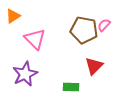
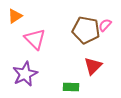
orange triangle: moved 2 px right
pink semicircle: moved 1 px right
brown pentagon: moved 2 px right
red triangle: moved 1 px left
